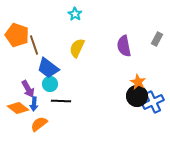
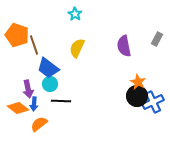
purple arrow: rotated 18 degrees clockwise
